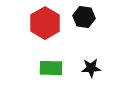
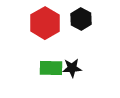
black hexagon: moved 3 px left, 2 px down; rotated 20 degrees clockwise
black star: moved 19 px left
